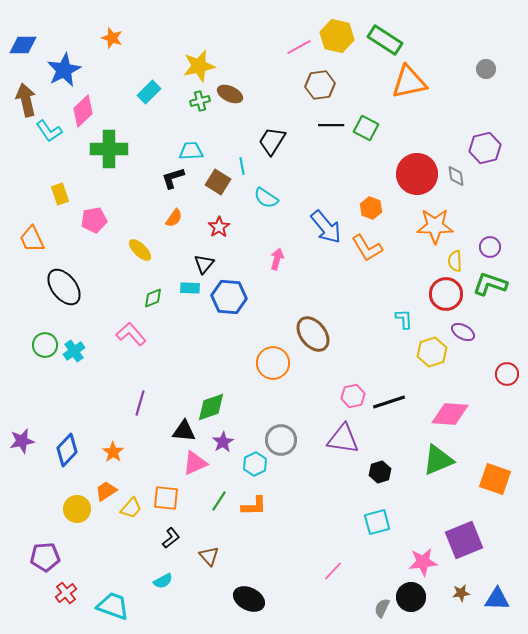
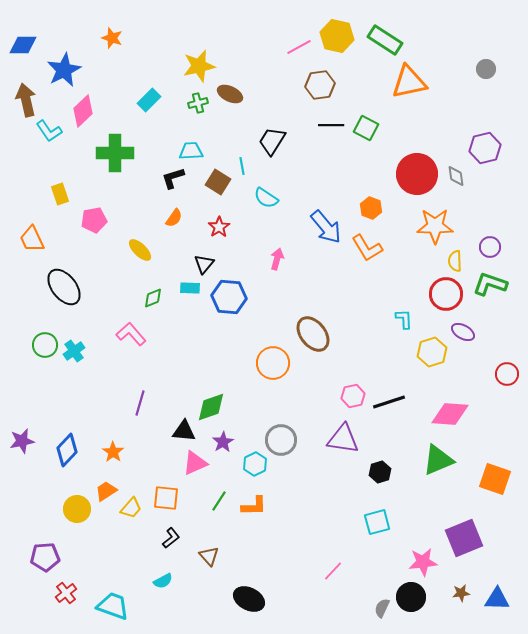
cyan rectangle at (149, 92): moved 8 px down
green cross at (200, 101): moved 2 px left, 2 px down
green cross at (109, 149): moved 6 px right, 4 px down
purple square at (464, 540): moved 2 px up
